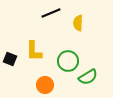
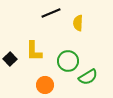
black square: rotated 24 degrees clockwise
